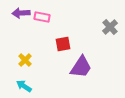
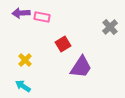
red square: rotated 21 degrees counterclockwise
cyan arrow: moved 1 px left
